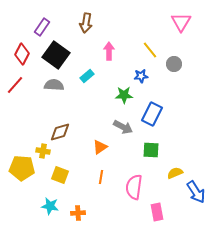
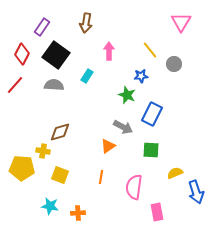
cyan rectangle: rotated 16 degrees counterclockwise
green star: moved 3 px right; rotated 24 degrees clockwise
orange triangle: moved 8 px right, 1 px up
blue arrow: rotated 15 degrees clockwise
